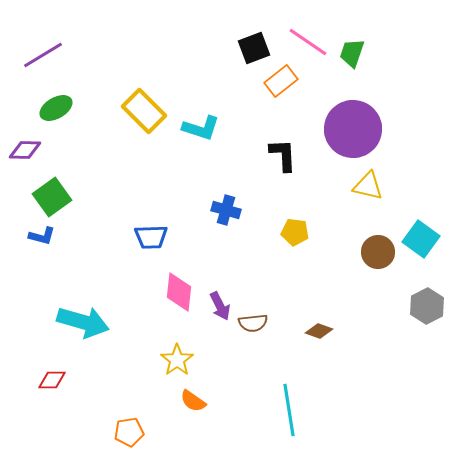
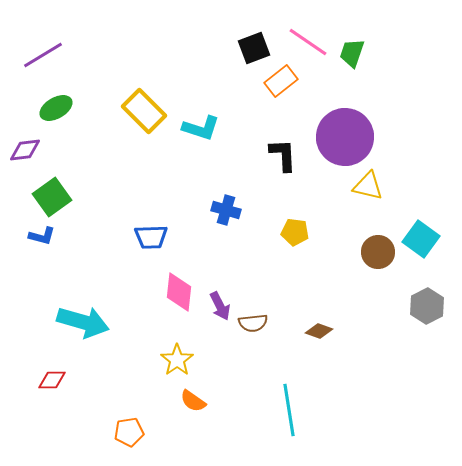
purple circle: moved 8 px left, 8 px down
purple diamond: rotated 8 degrees counterclockwise
